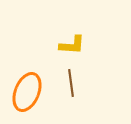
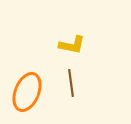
yellow L-shape: rotated 8 degrees clockwise
